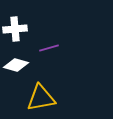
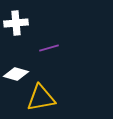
white cross: moved 1 px right, 6 px up
white diamond: moved 9 px down
